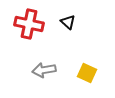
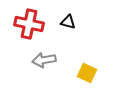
black triangle: rotated 28 degrees counterclockwise
gray arrow: moved 10 px up
